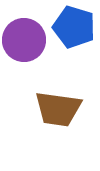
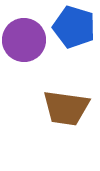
brown trapezoid: moved 8 px right, 1 px up
